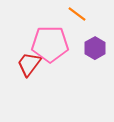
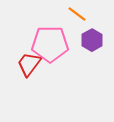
purple hexagon: moved 3 px left, 8 px up
